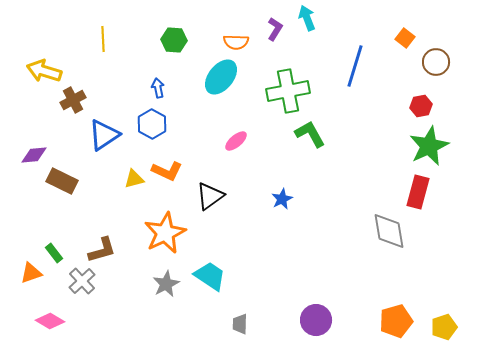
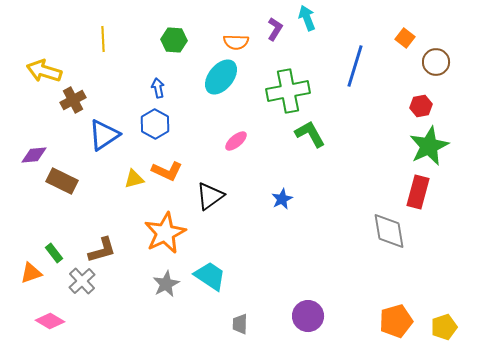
blue hexagon: moved 3 px right
purple circle: moved 8 px left, 4 px up
